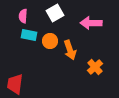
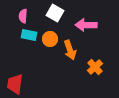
white square: rotated 30 degrees counterclockwise
pink arrow: moved 5 px left, 2 px down
orange circle: moved 2 px up
